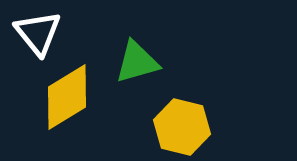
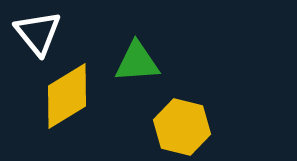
green triangle: rotated 12 degrees clockwise
yellow diamond: moved 1 px up
